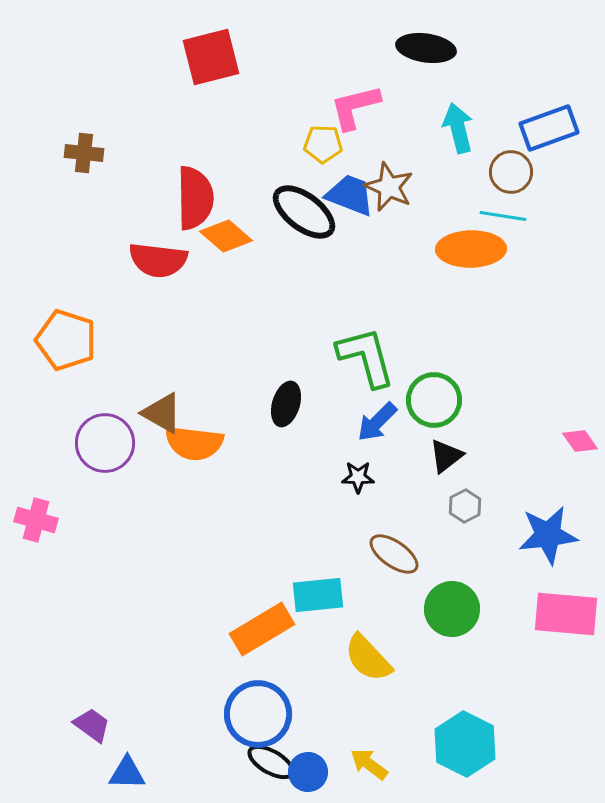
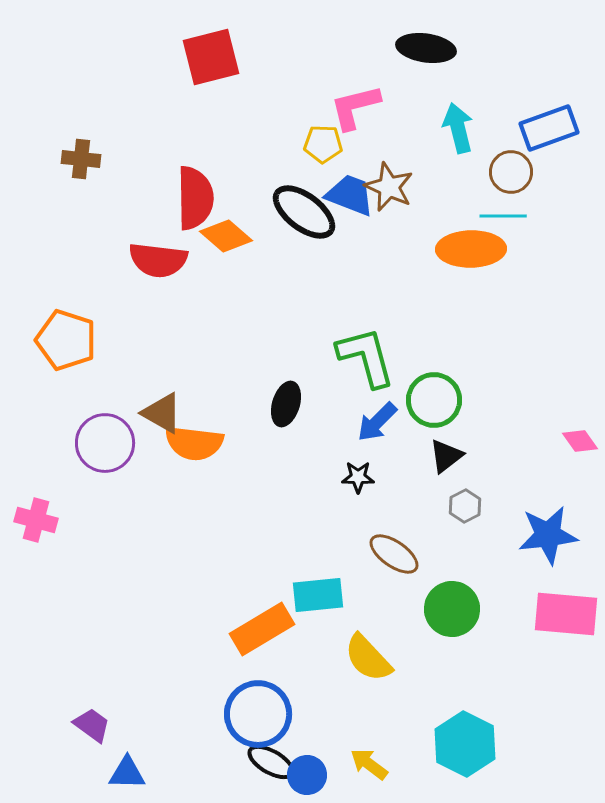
brown cross at (84, 153): moved 3 px left, 6 px down
cyan line at (503, 216): rotated 9 degrees counterclockwise
blue circle at (308, 772): moved 1 px left, 3 px down
